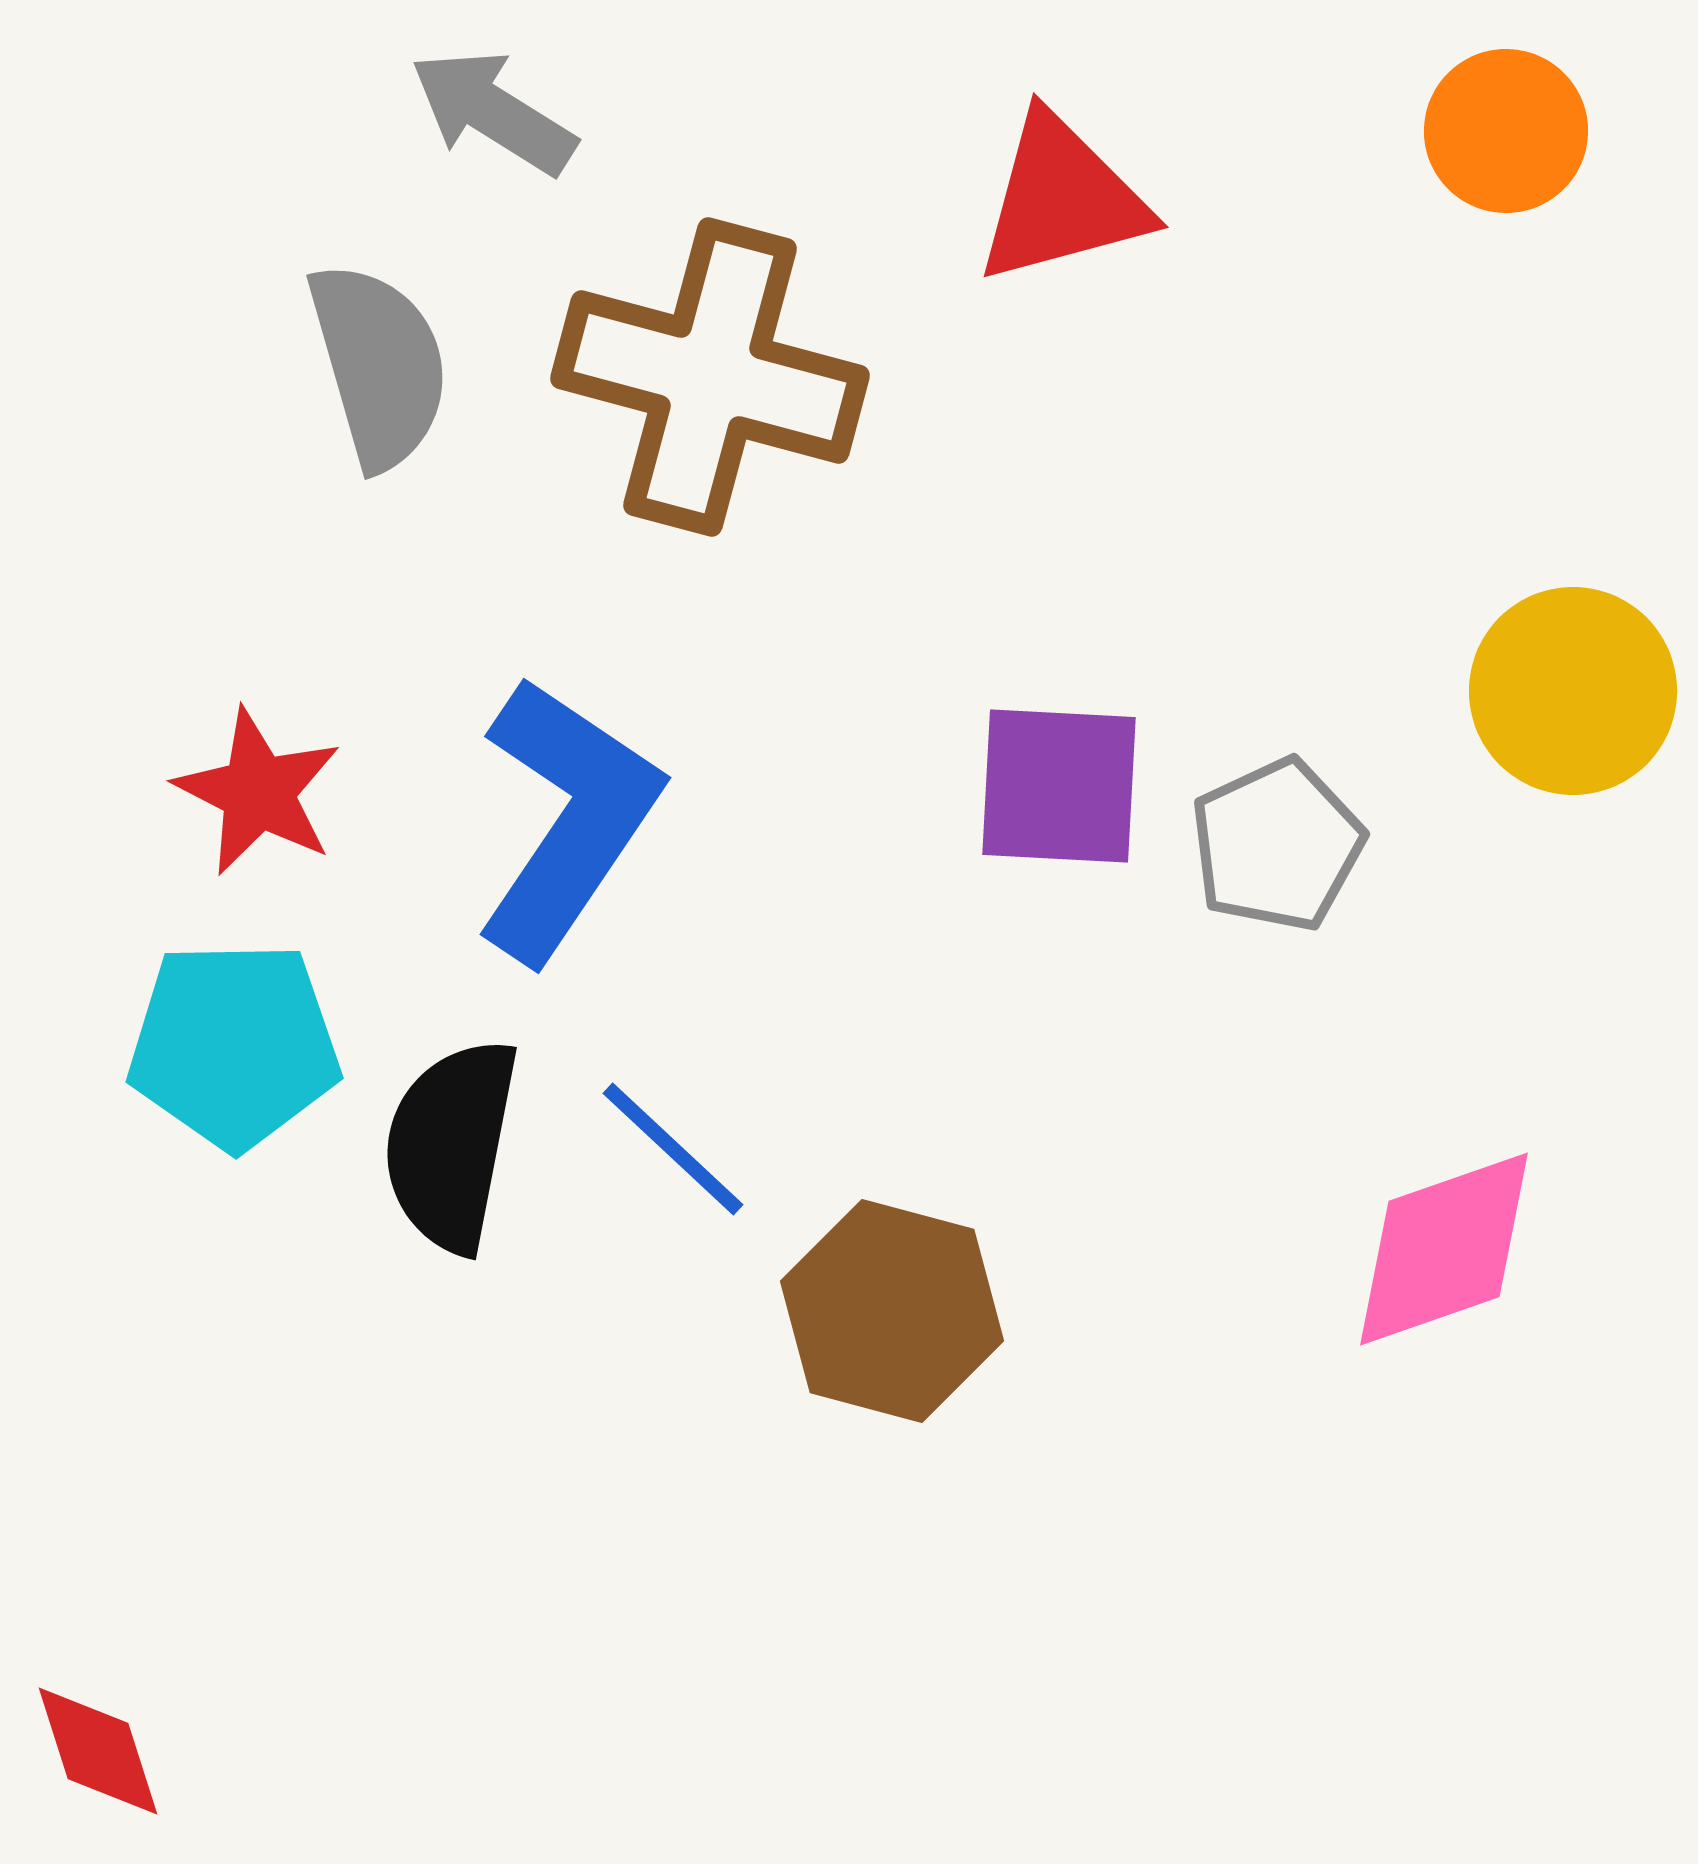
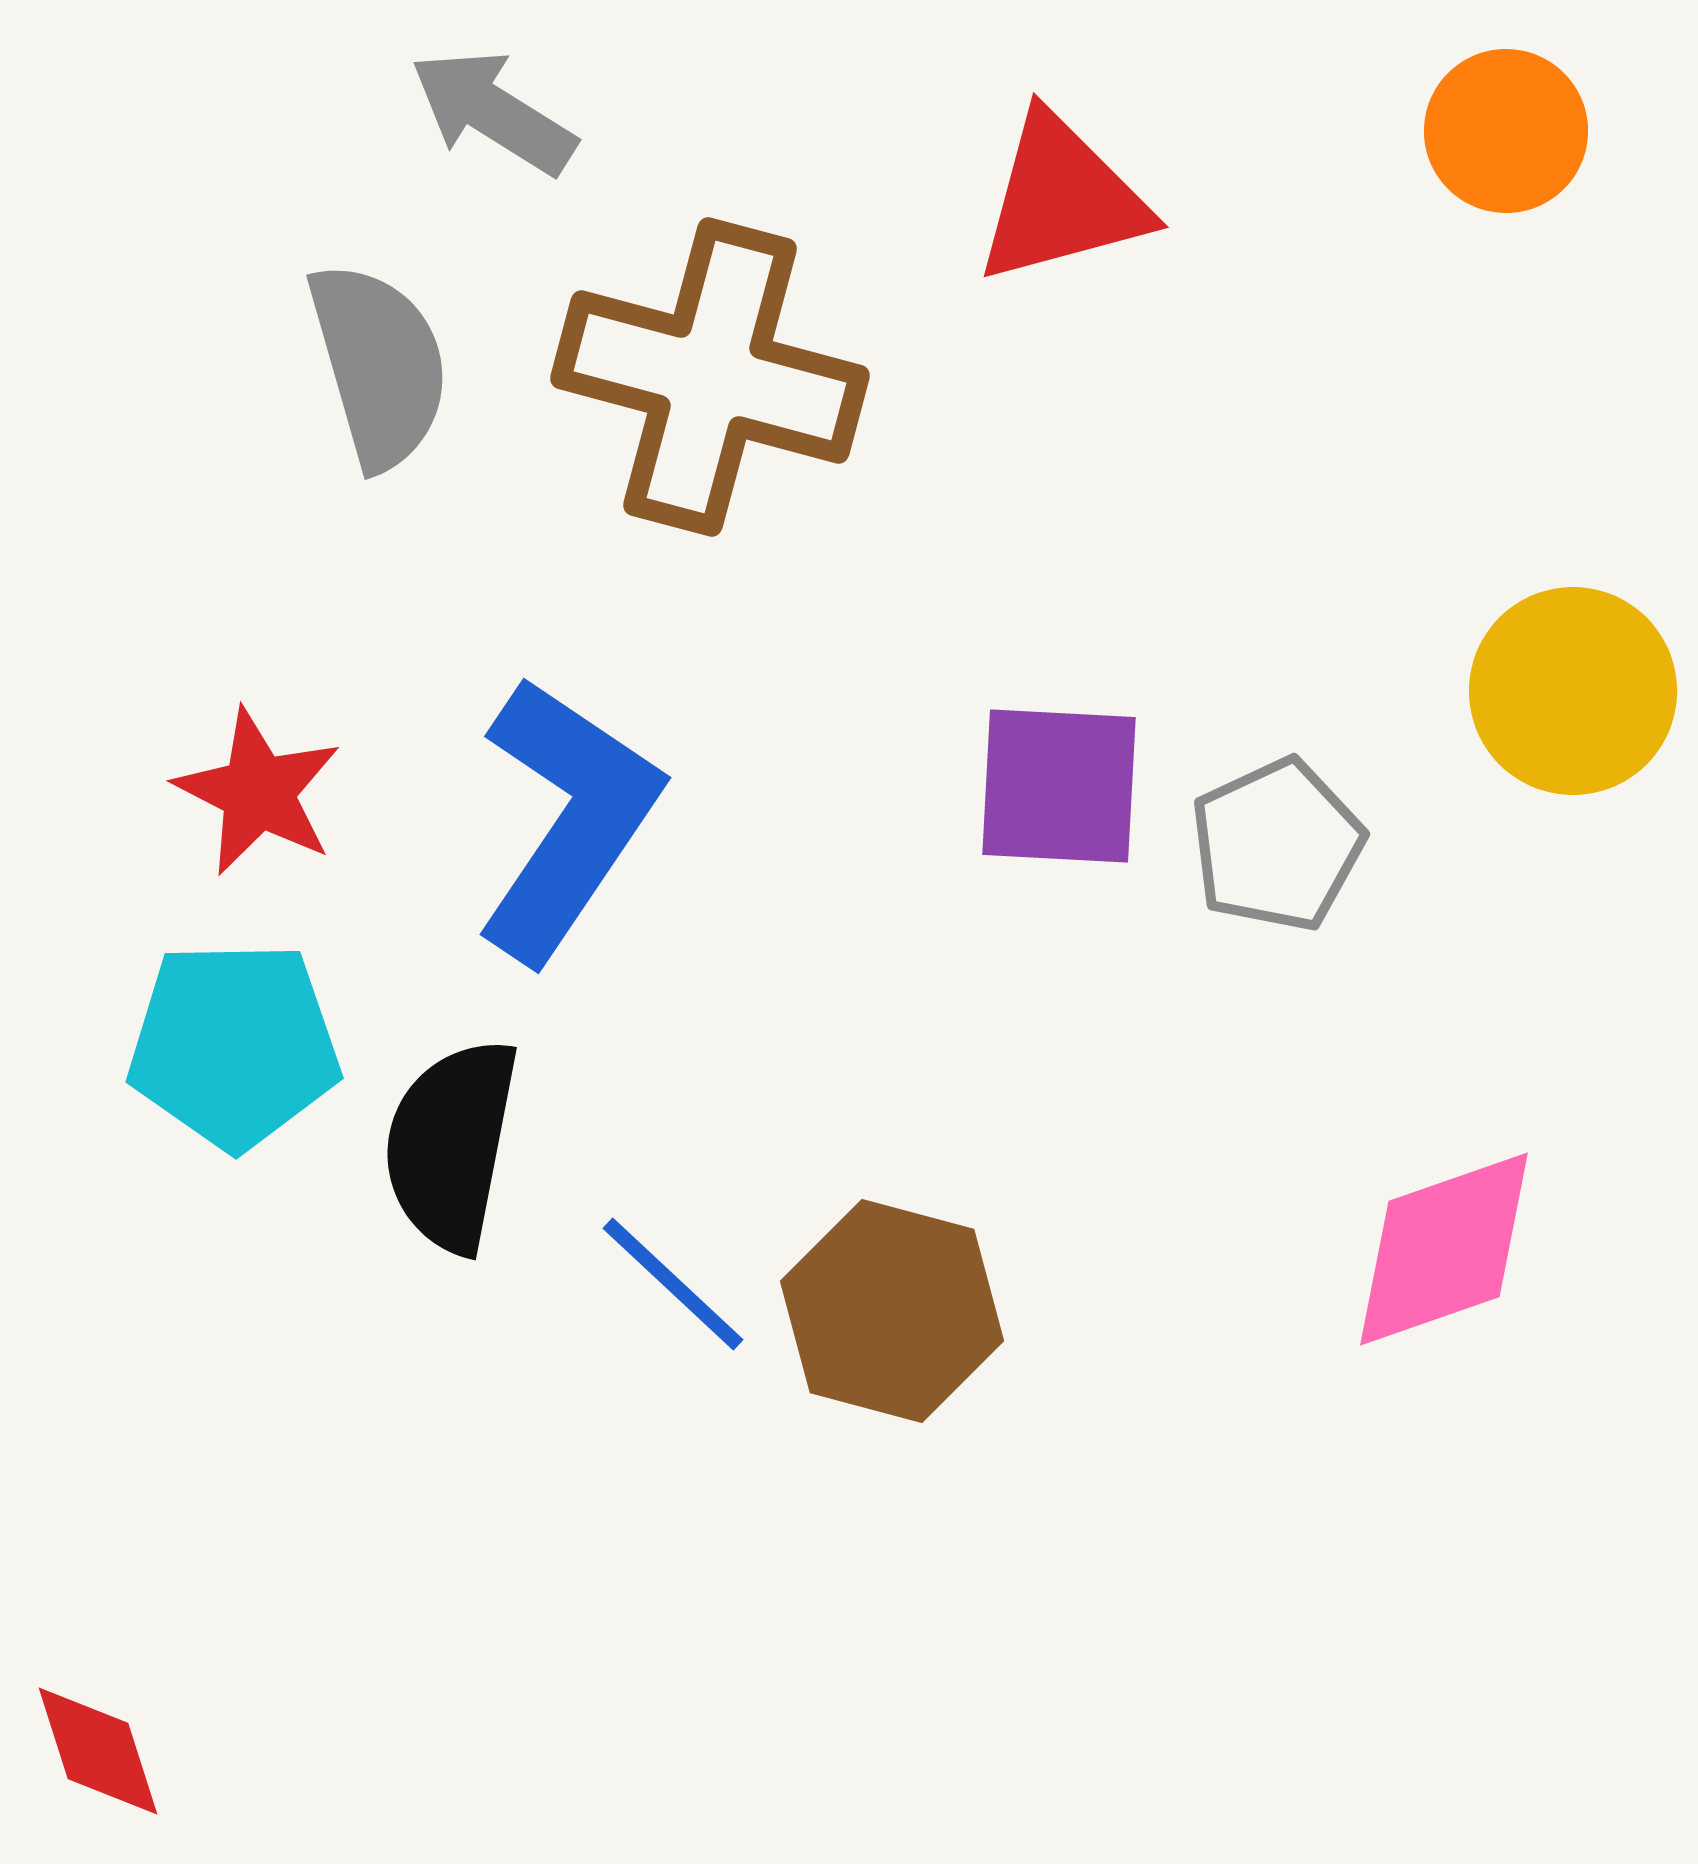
blue line: moved 135 px down
